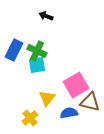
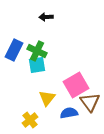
black arrow: moved 1 px down; rotated 24 degrees counterclockwise
brown triangle: rotated 40 degrees clockwise
yellow cross: moved 2 px down
